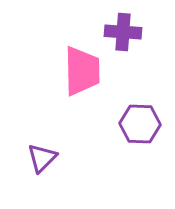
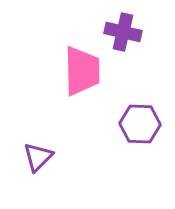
purple cross: rotated 9 degrees clockwise
purple triangle: moved 4 px left, 1 px up
